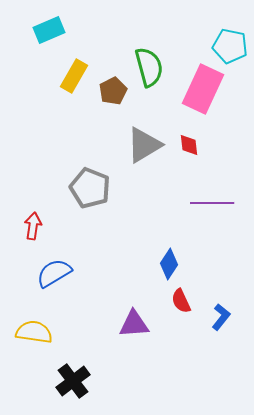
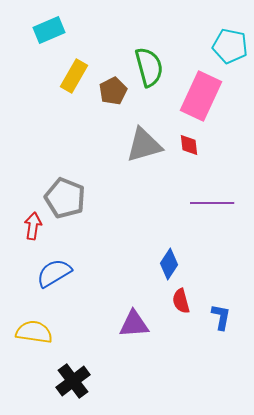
pink rectangle: moved 2 px left, 7 px down
gray triangle: rotated 15 degrees clockwise
gray pentagon: moved 25 px left, 10 px down
red semicircle: rotated 10 degrees clockwise
blue L-shape: rotated 28 degrees counterclockwise
